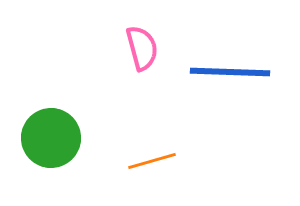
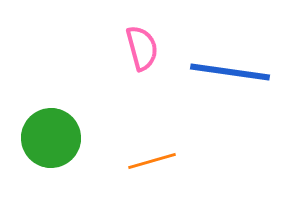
blue line: rotated 6 degrees clockwise
